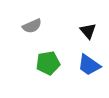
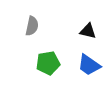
gray semicircle: rotated 54 degrees counterclockwise
black triangle: rotated 36 degrees counterclockwise
